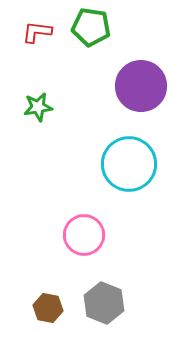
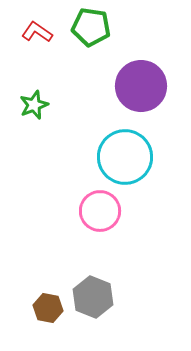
red L-shape: rotated 28 degrees clockwise
green star: moved 4 px left, 2 px up; rotated 12 degrees counterclockwise
cyan circle: moved 4 px left, 7 px up
pink circle: moved 16 px right, 24 px up
gray hexagon: moved 11 px left, 6 px up
